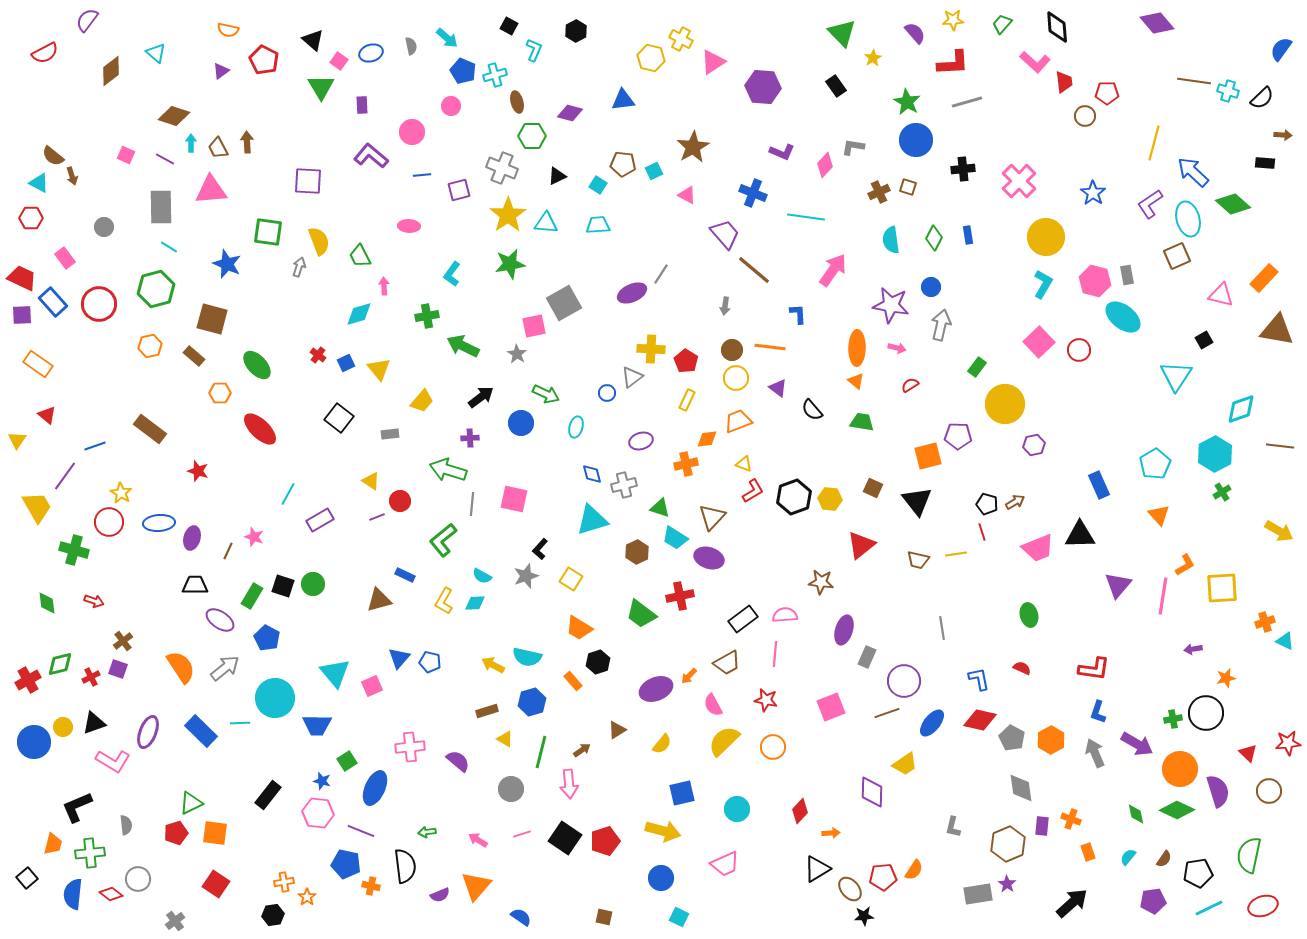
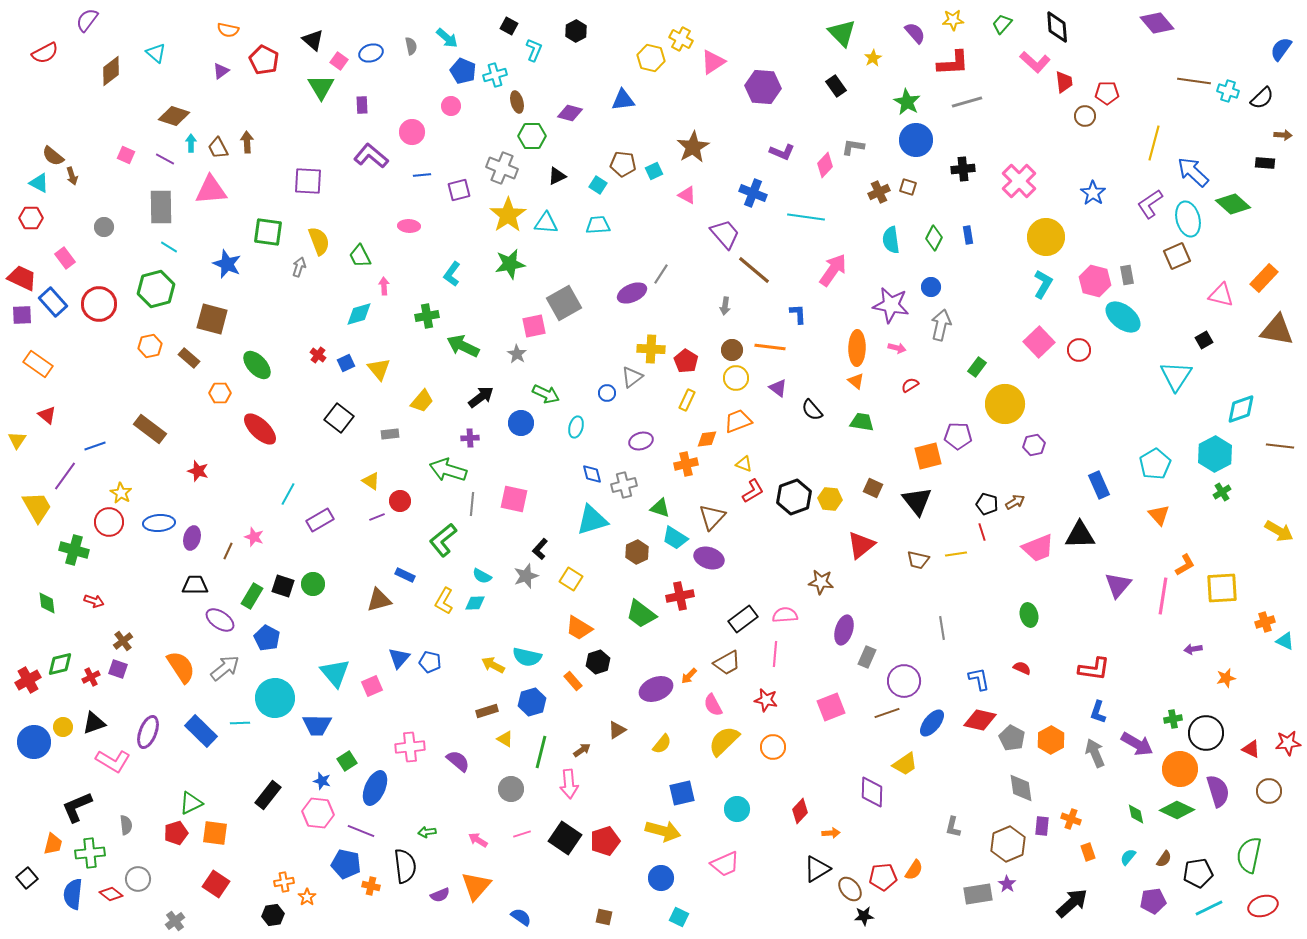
brown rectangle at (194, 356): moved 5 px left, 2 px down
black circle at (1206, 713): moved 20 px down
red triangle at (1248, 753): moved 3 px right, 4 px up; rotated 18 degrees counterclockwise
